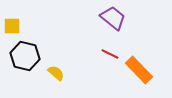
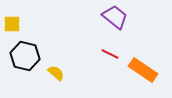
purple trapezoid: moved 2 px right, 1 px up
yellow square: moved 2 px up
orange rectangle: moved 4 px right; rotated 12 degrees counterclockwise
